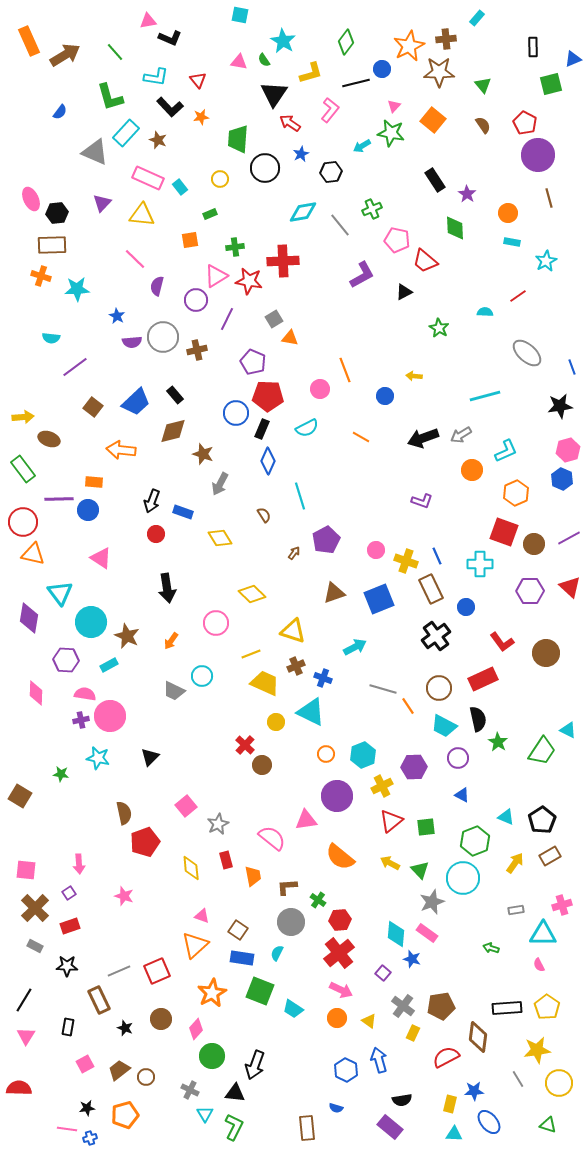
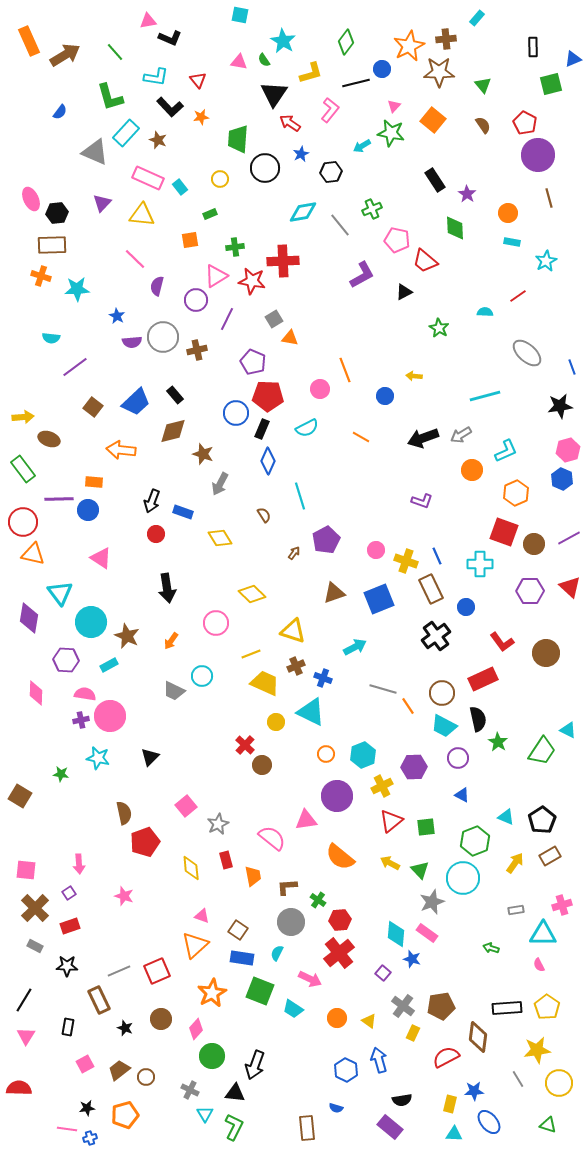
red star at (249, 281): moved 3 px right
brown circle at (439, 688): moved 3 px right, 5 px down
pink arrow at (341, 990): moved 31 px left, 11 px up
